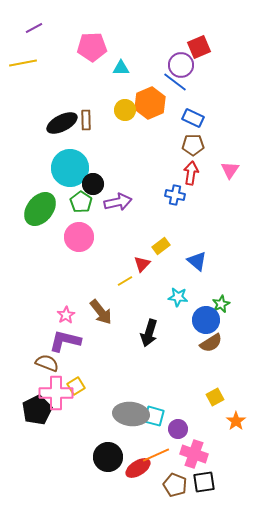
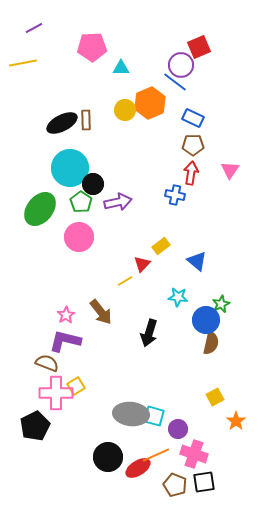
brown semicircle at (211, 343): rotated 45 degrees counterclockwise
black pentagon at (37, 410): moved 2 px left, 16 px down
